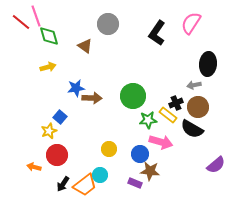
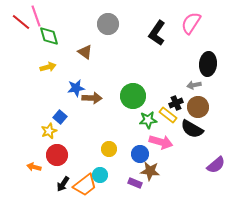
brown triangle: moved 6 px down
